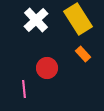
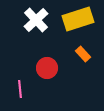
yellow rectangle: rotated 76 degrees counterclockwise
pink line: moved 4 px left
